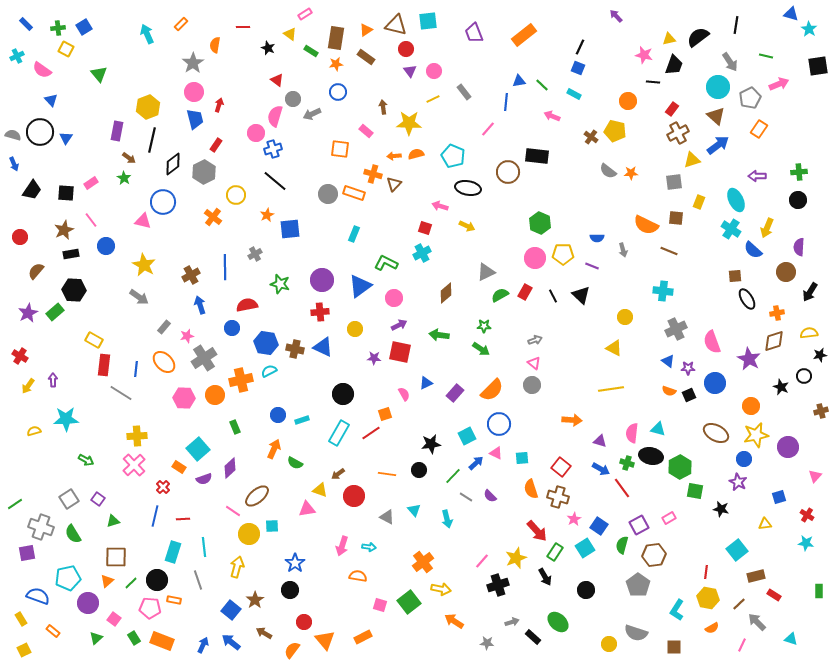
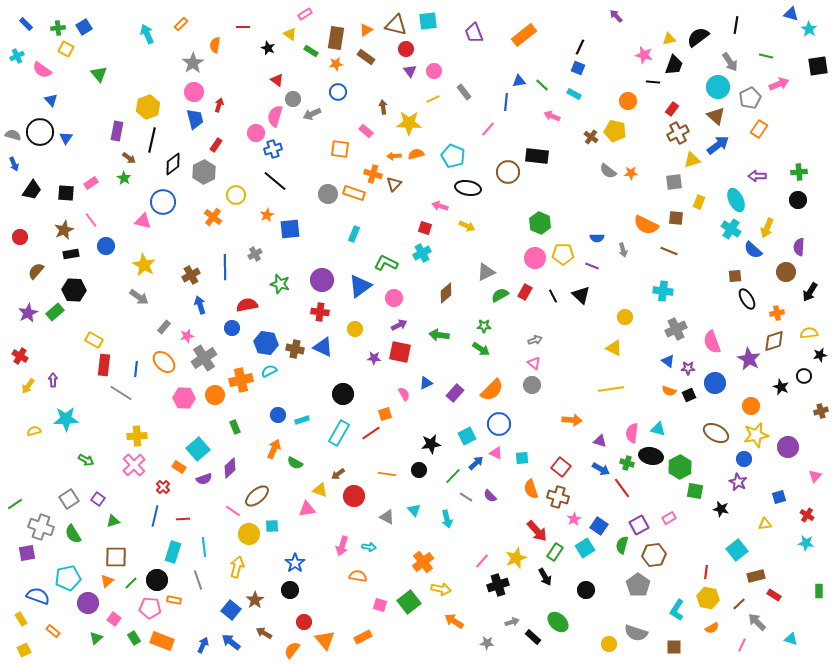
red cross at (320, 312): rotated 12 degrees clockwise
